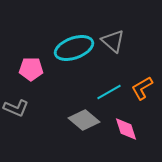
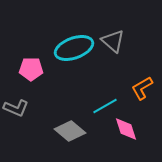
cyan line: moved 4 px left, 14 px down
gray diamond: moved 14 px left, 11 px down
